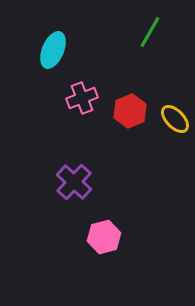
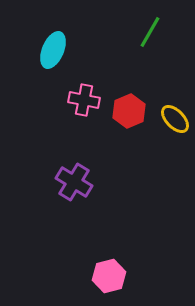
pink cross: moved 2 px right, 2 px down; rotated 32 degrees clockwise
red hexagon: moved 1 px left
purple cross: rotated 12 degrees counterclockwise
pink hexagon: moved 5 px right, 39 px down
